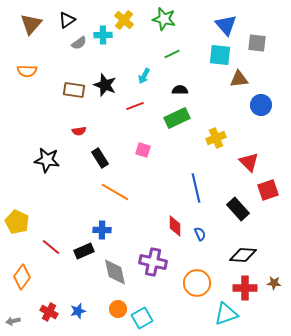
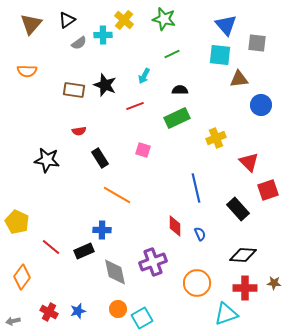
orange line at (115, 192): moved 2 px right, 3 px down
purple cross at (153, 262): rotated 32 degrees counterclockwise
